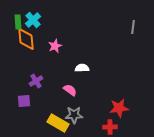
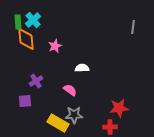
purple square: moved 1 px right
